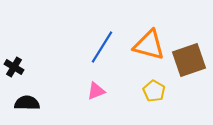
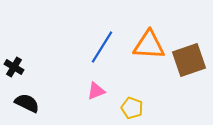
orange triangle: rotated 12 degrees counterclockwise
yellow pentagon: moved 22 px left, 17 px down; rotated 10 degrees counterclockwise
black semicircle: rotated 25 degrees clockwise
